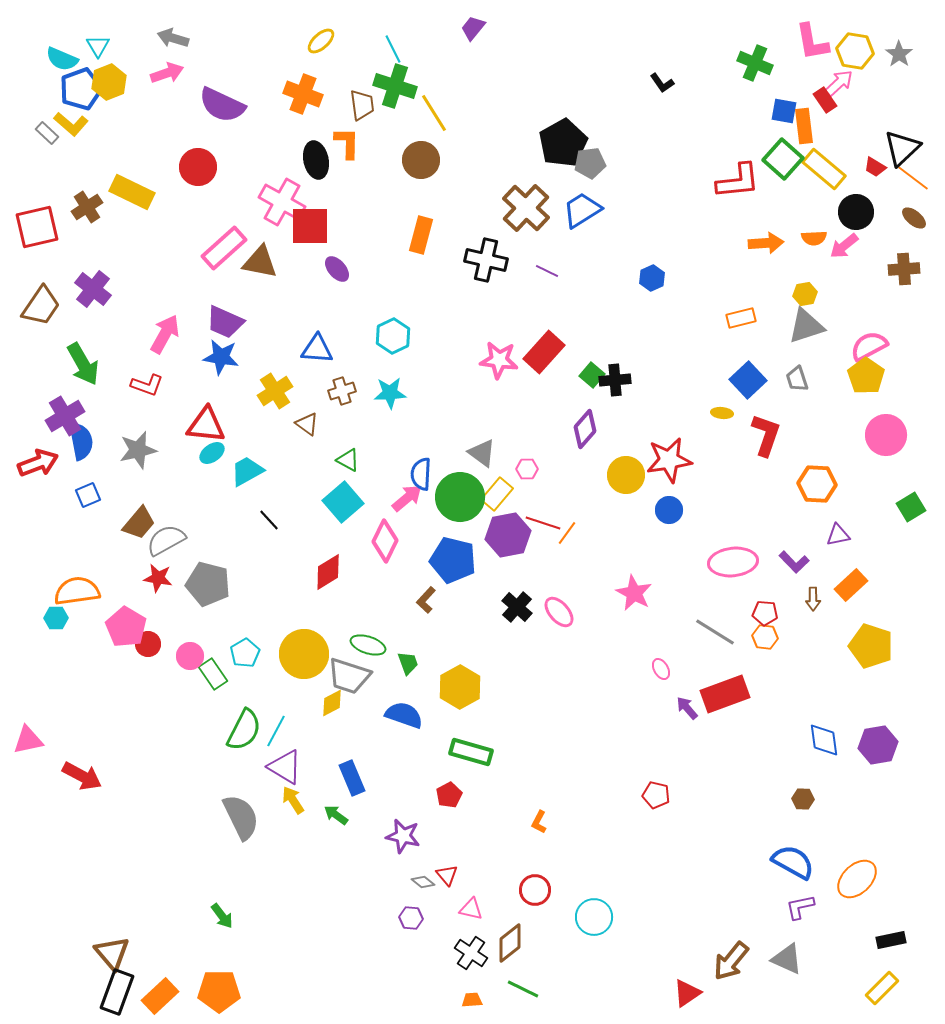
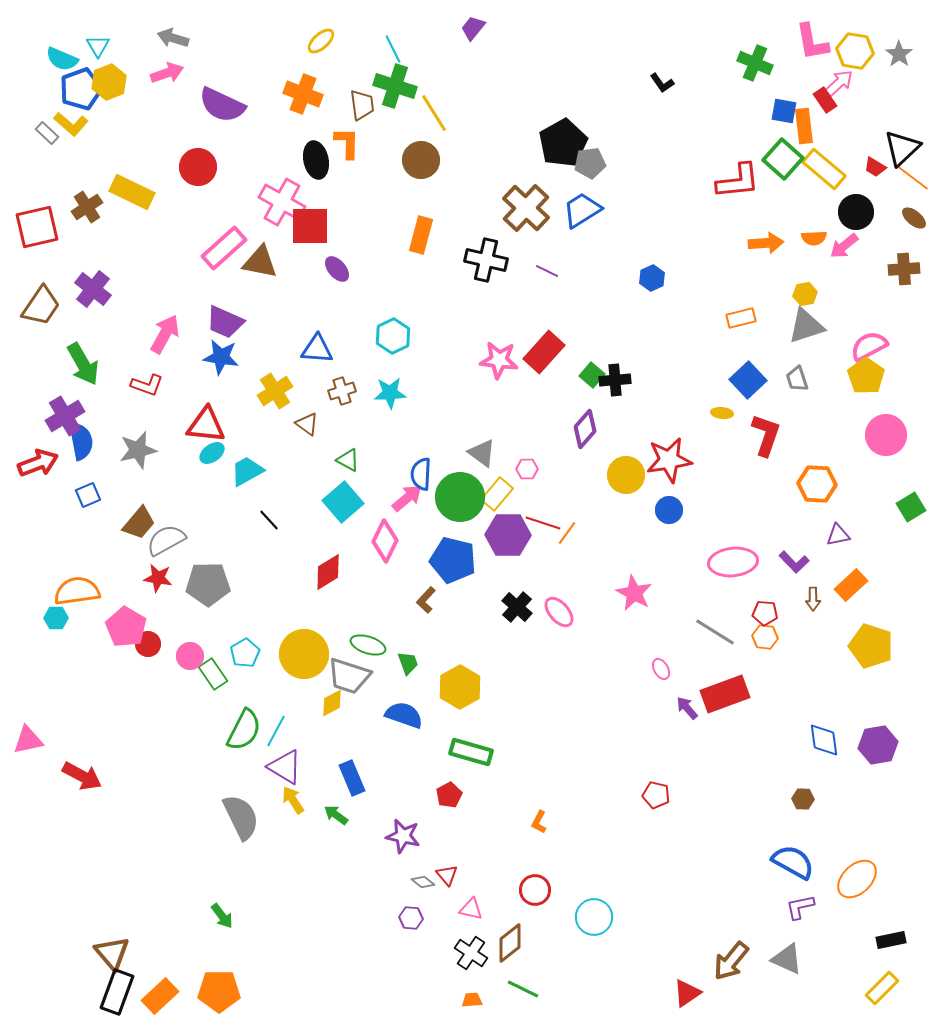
purple hexagon at (508, 535): rotated 12 degrees clockwise
gray pentagon at (208, 584): rotated 15 degrees counterclockwise
